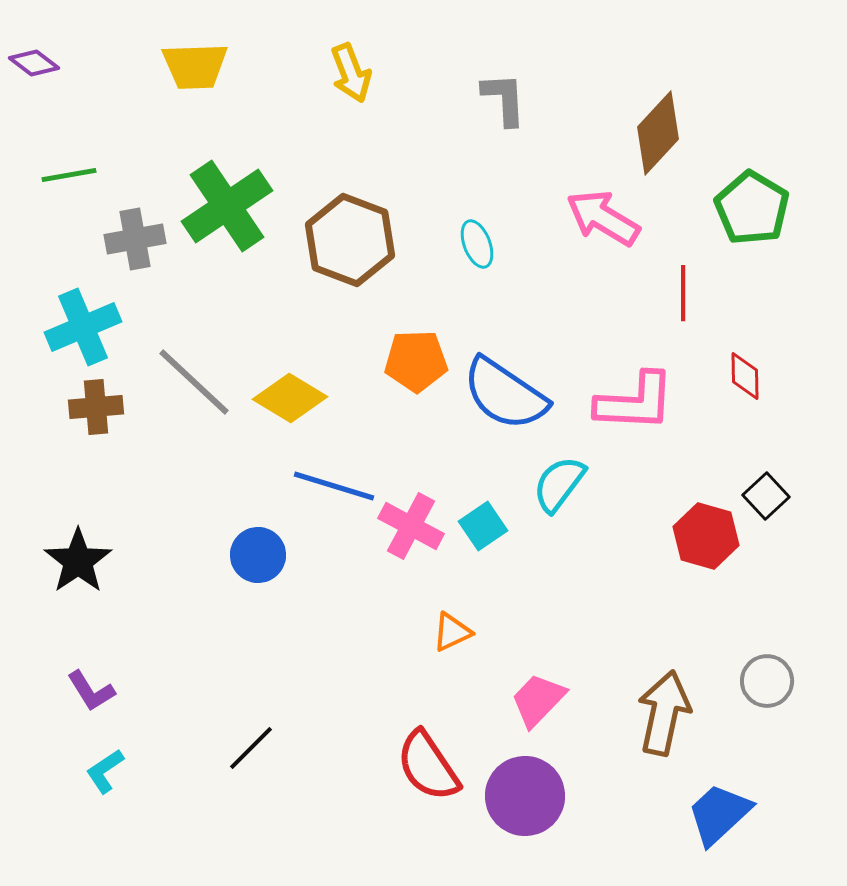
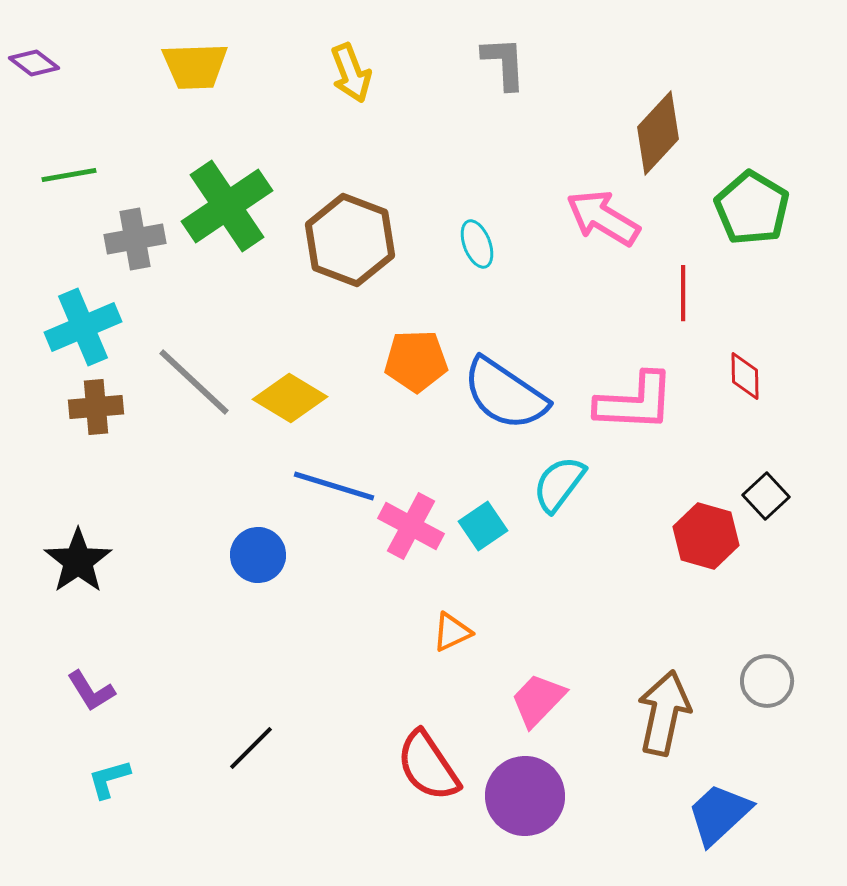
gray L-shape: moved 36 px up
cyan L-shape: moved 4 px right, 8 px down; rotated 18 degrees clockwise
